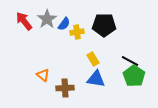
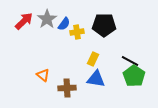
red arrow: rotated 84 degrees clockwise
yellow rectangle: rotated 56 degrees clockwise
brown cross: moved 2 px right
